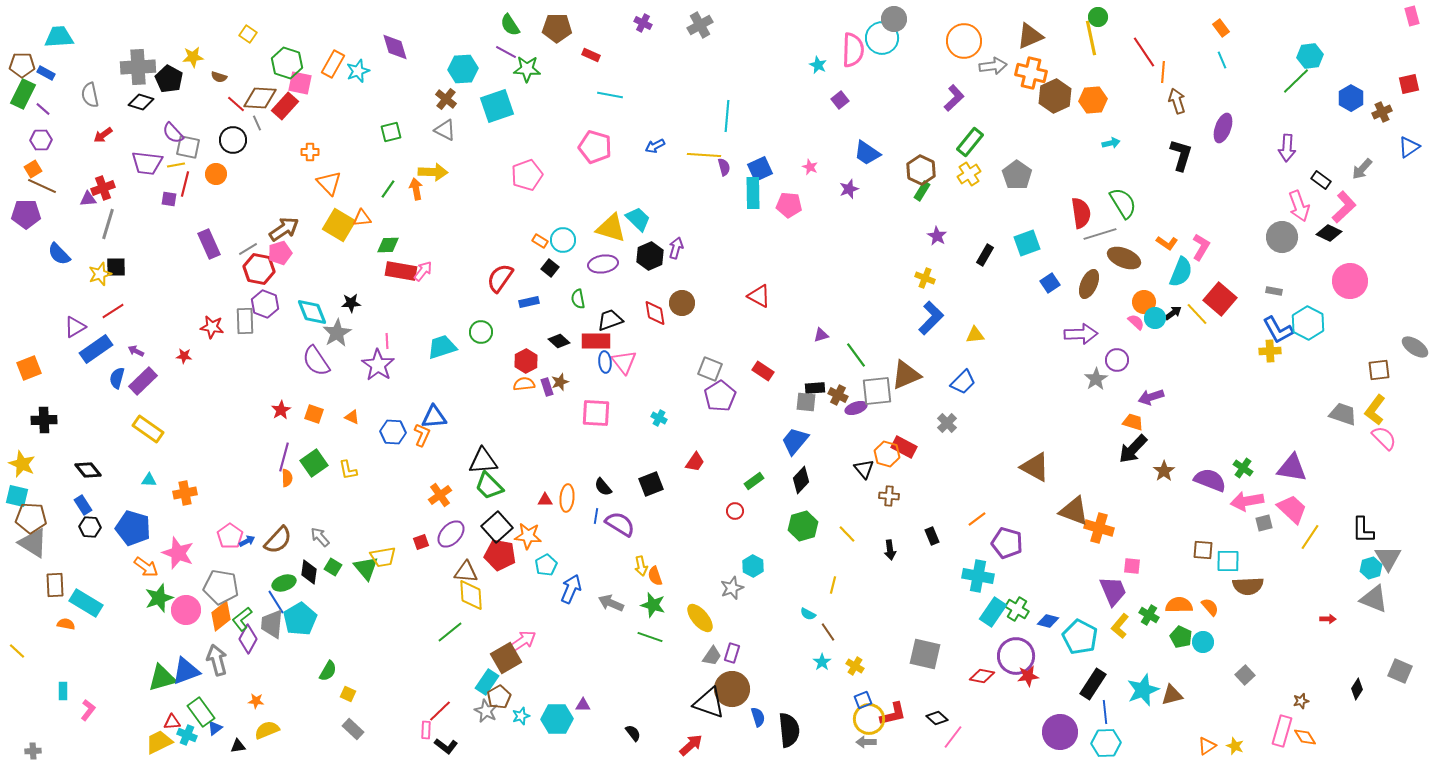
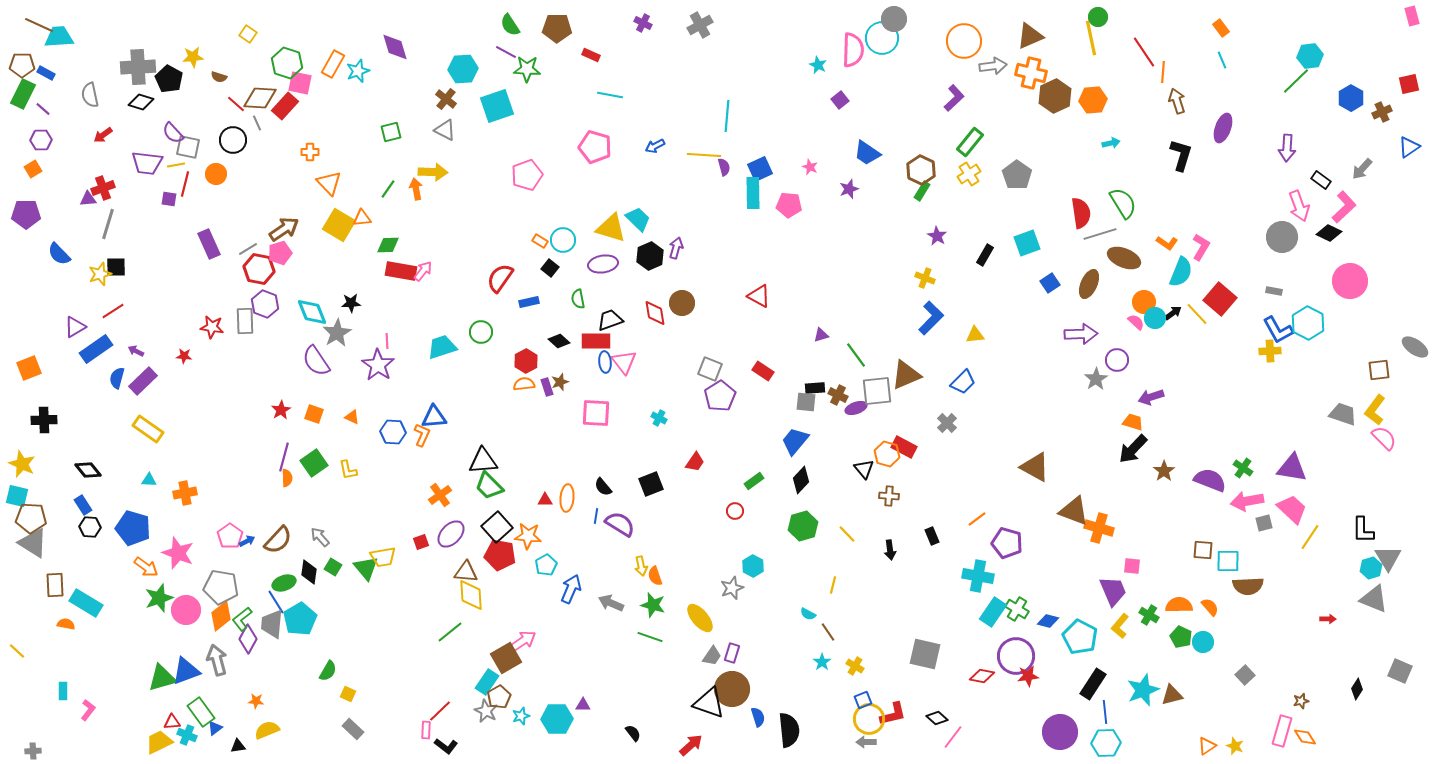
brown line at (42, 186): moved 3 px left, 161 px up
